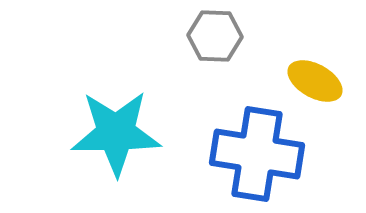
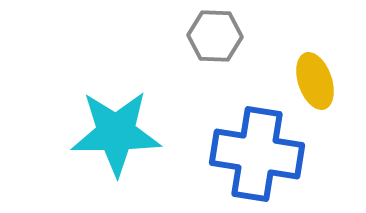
yellow ellipse: rotated 42 degrees clockwise
